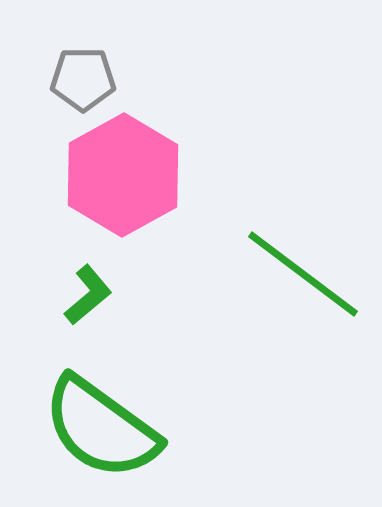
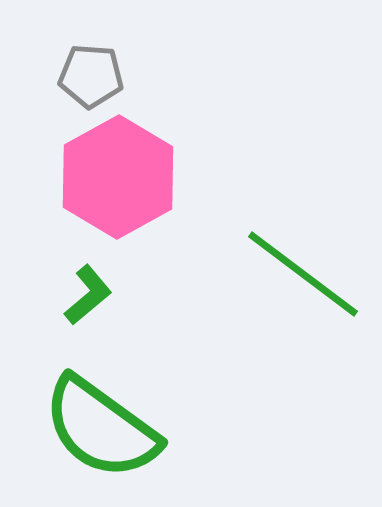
gray pentagon: moved 8 px right, 3 px up; rotated 4 degrees clockwise
pink hexagon: moved 5 px left, 2 px down
